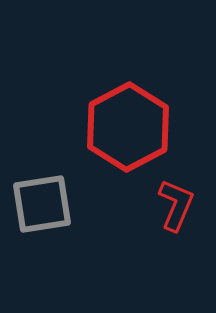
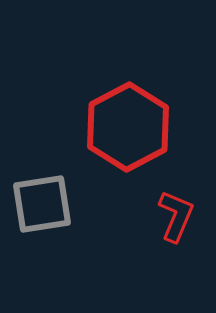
red L-shape: moved 11 px down
